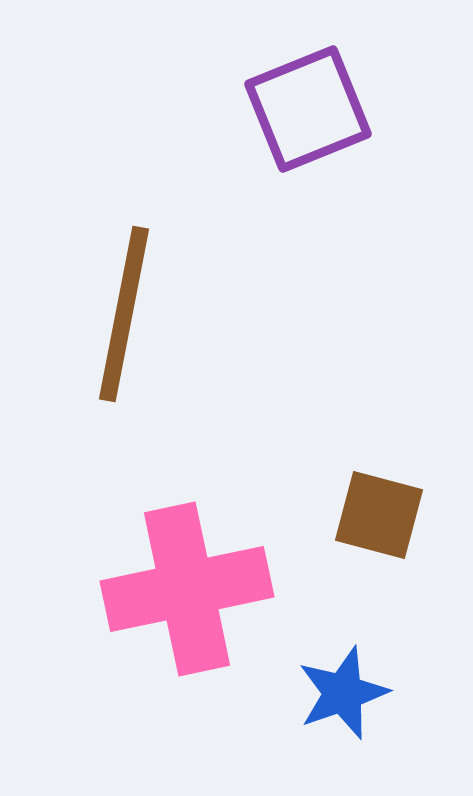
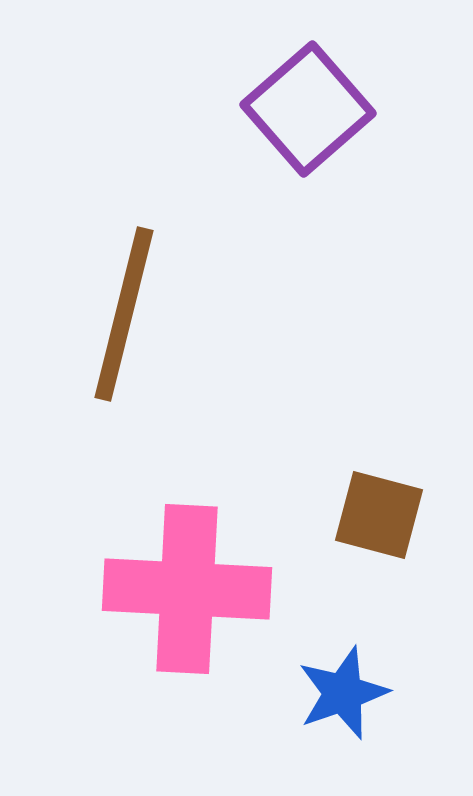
purple square: rotated 19 degrees counterclockwise
brown line: rotated 3 degrees clockwise
pink cross: rotated 15 degrees clockwise
